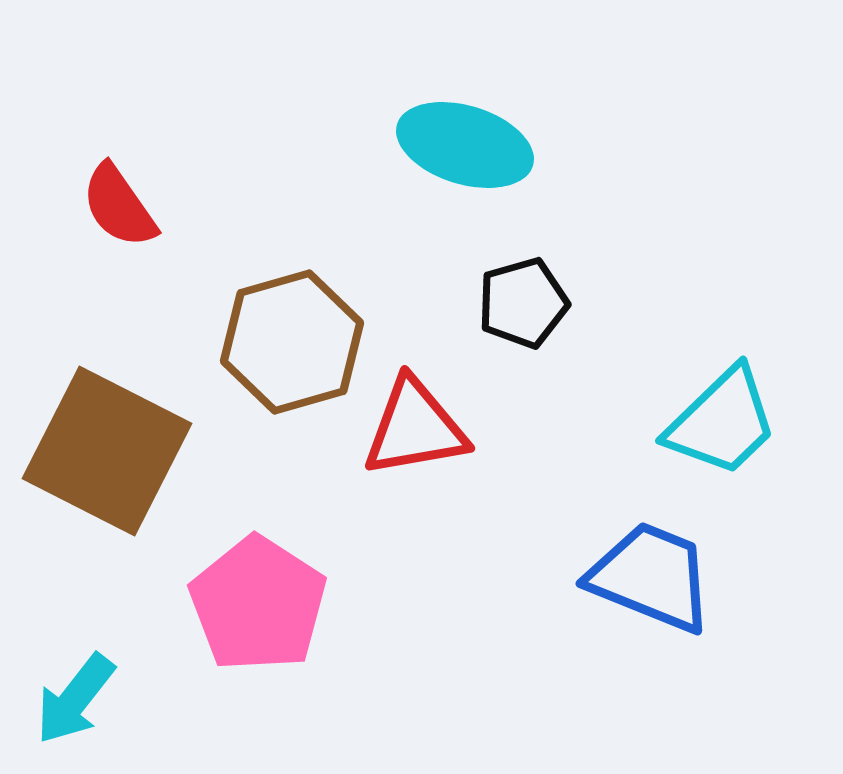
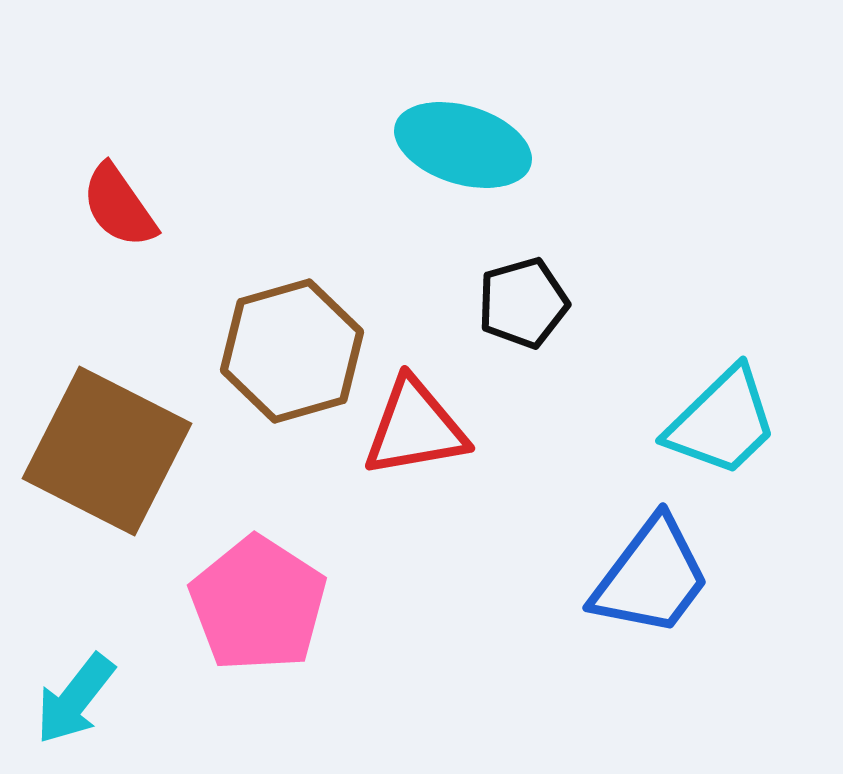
cyan ellipse: moved 2 px left
brown hexagon: moved 9 px down
blue trapezoid: rotated 105 degrees clockwise
